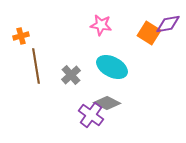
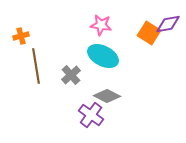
cyan ellipse: moved 9 px left, 11 px up
gray diamond: moved 7 px up
